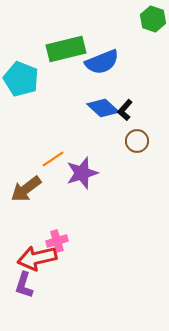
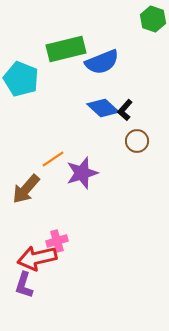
brown arrow: rotated 12 degrees counterclockwise
